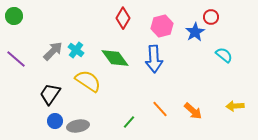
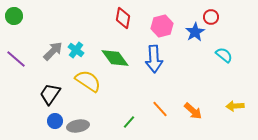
red diamond: rotated 20 degrees counterclockwise
